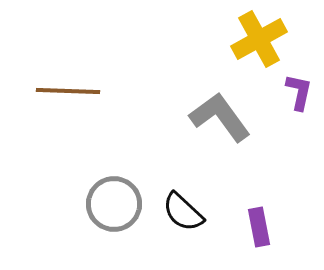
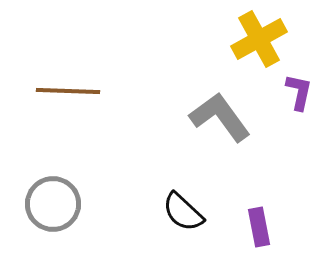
gray circle: moved 61 px left
